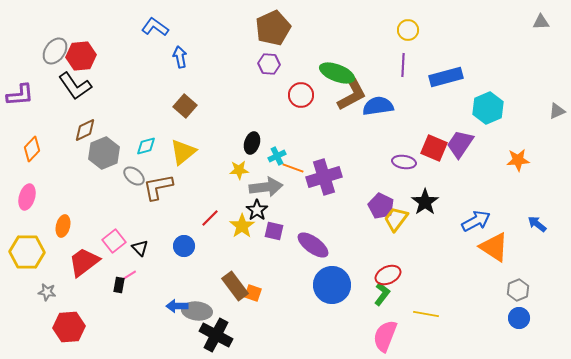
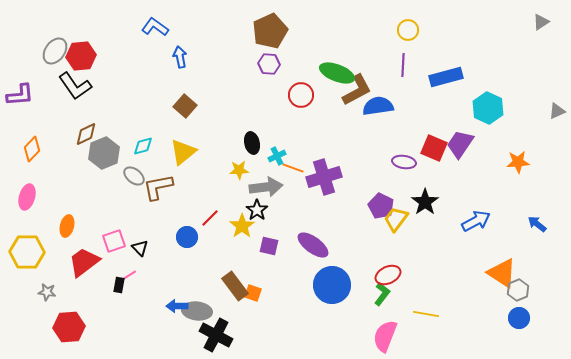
gray triangle at (541, 22): rotated 30 degrees counterclockwise
brown pentagon at (273, 28): moved 3 px left, 3 px down
brown L-shape at (352, 95): moved 5 px right, 5 px up
cyan hexagon at (488, 108): rotated 12 degrees counterclockwise
brown diamond at (85, 130): moved 1 px right, 4 px down
black ellipse at (252, 143): rotated 30 degrees counterclockwise
cyan diamond at (146, 146): moved 3 px left
orange star at (518, 160): moved 2 px down
orange ellipse at (63, 226): moved 4 px right
purple square at (274, 231): moved 5 px left, 15 px down
pink square at (114, 241): rotated 20 degrees clockwise
blue circle at (184, 246): moved 3 px right, 9 px up
orange triangle at (494, 247): moved 8 px right, 26 px down
